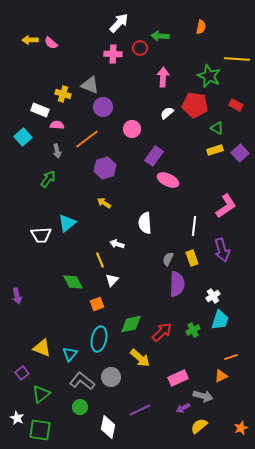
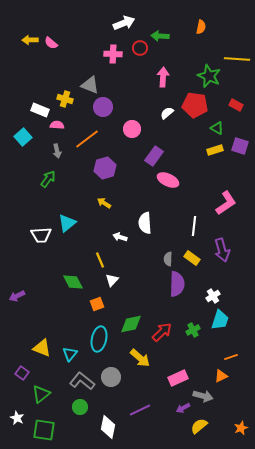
white arrow at (119, 23): moved 5 px right; rotated 25 degrees clockwise
yellow cross at (63, 94): moved 2 px right, 5 px down
purple square at (240, 153): moved 7 px up; rotated 30 degrees counterclockwise
pink L-shape at (226, 206): moved 3 px up
white arrow at (117, 244): moved 3 px right, 7 px up
yellow rectangle at (192, 258): rotated 35 degrees counterclockwise
gray semicircle at (168, 259): rotated 24 degrees counterclockwise
purple arrow at (17, 296): rotated 77 degrees clockwise
purple square at (22, 373): rotated 16 degrees counterclockwise
green square at (40, 430): moved 4 px right
